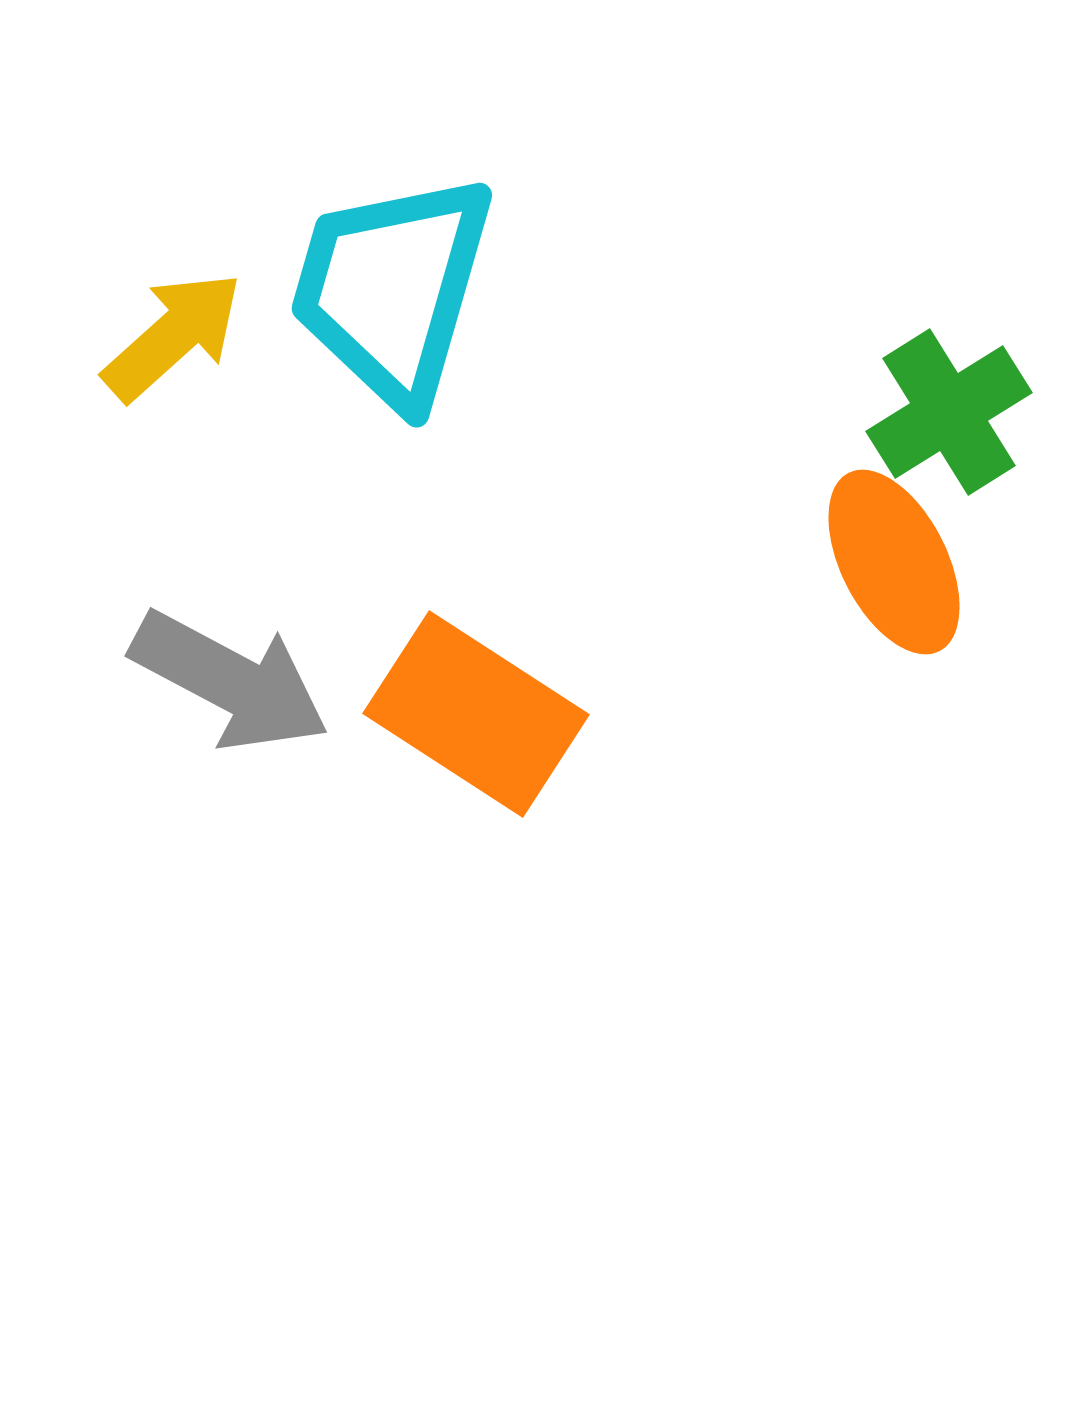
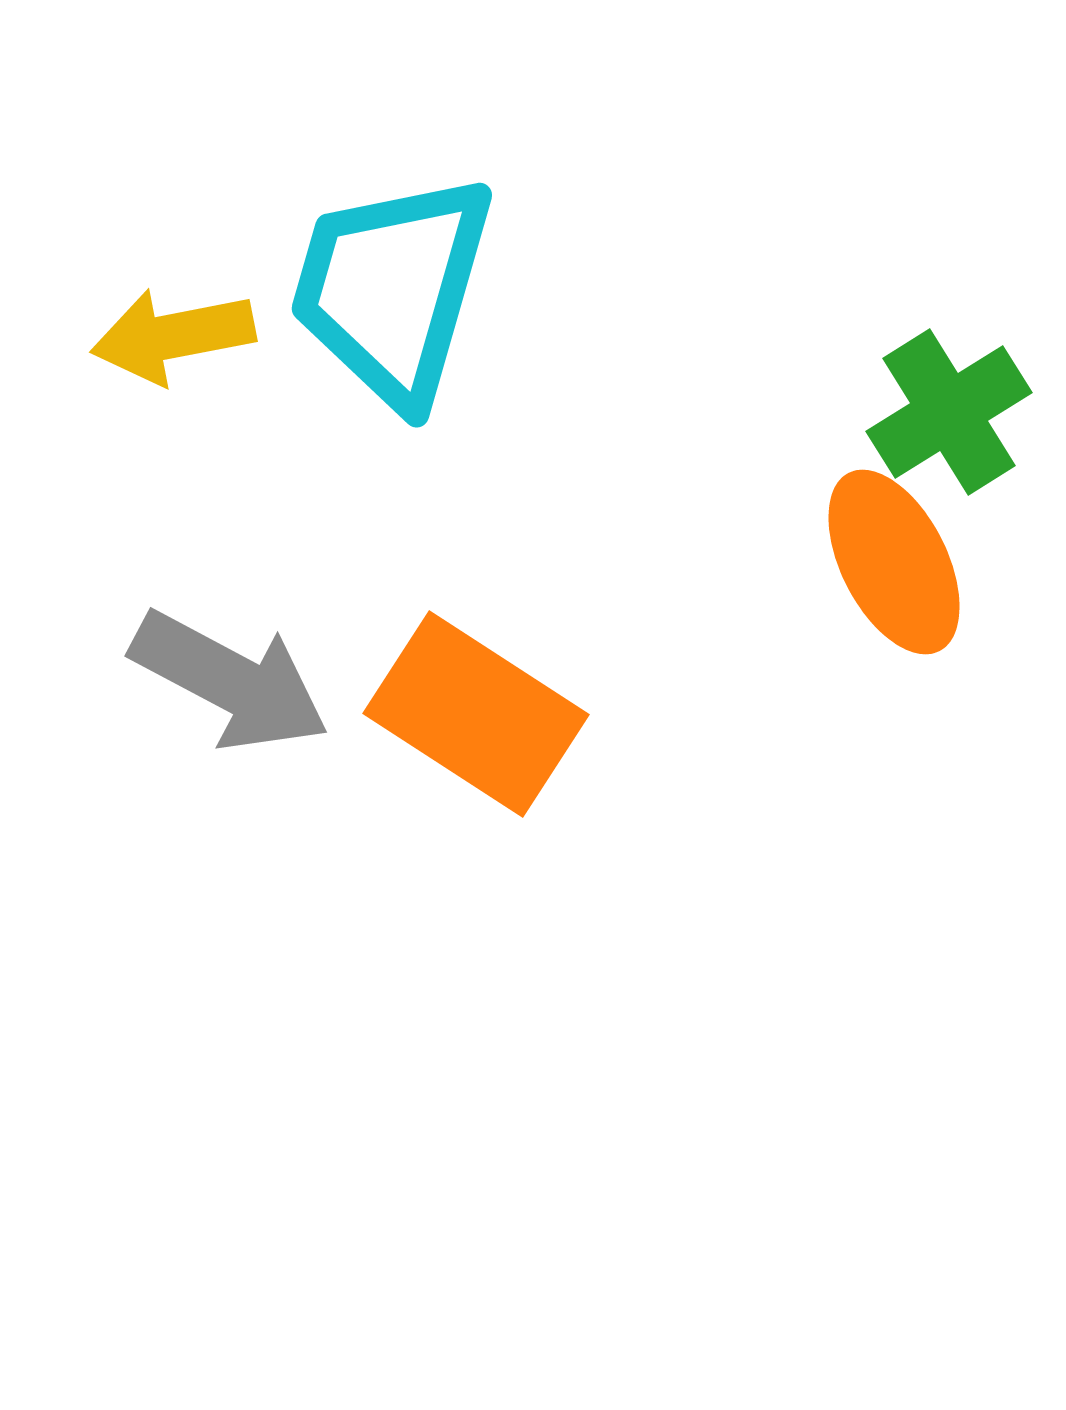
yellow arrow: rotated 149 degrees counterclockwise
